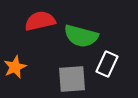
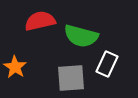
orange star: rotated 15 degrees counterclockwise
gray square: moved 1 px left, 1 px up
